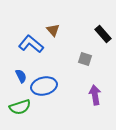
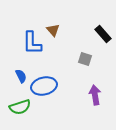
blue L-shape: moved 1 px right, 1 px up; rotated 130 degrees counterclockwise
